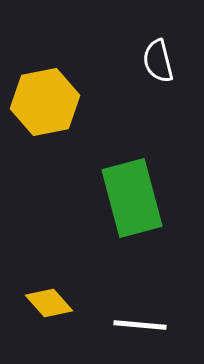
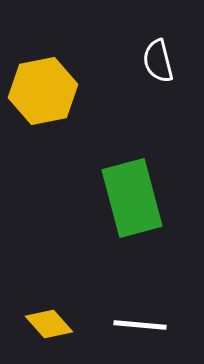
yellow hexagon: moved 2 px left, 11 px up
yellow diamond: moved 21 px down
